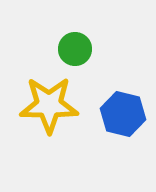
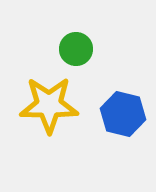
green circle: moved 1 px right
